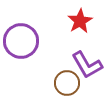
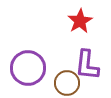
purple circle: moved 7 px right, 27 px down
purple L-shape: rotated 36 degrees clockwise
